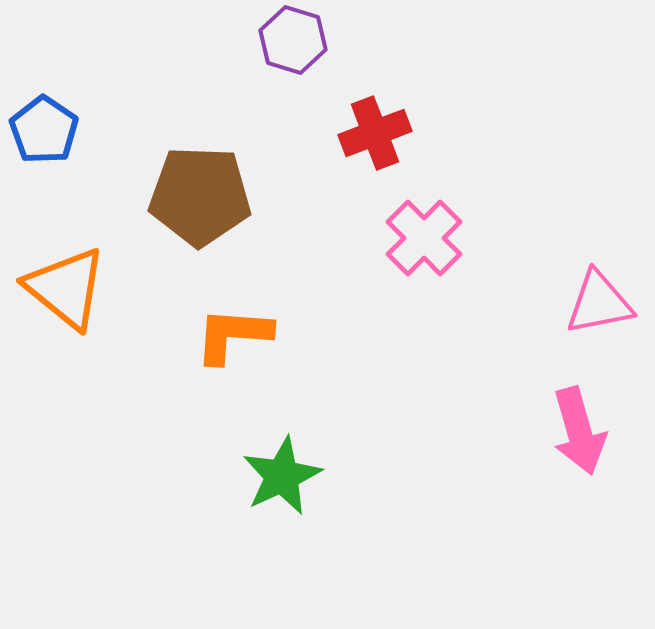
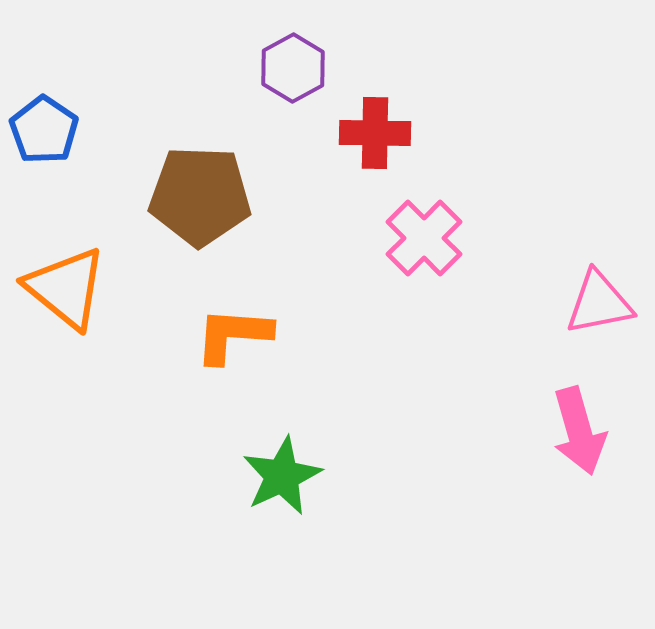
purple hexagon: moved 28 px down; rotated 14 degrees clockwise
red cross: rotated 22 degrees clockwise
